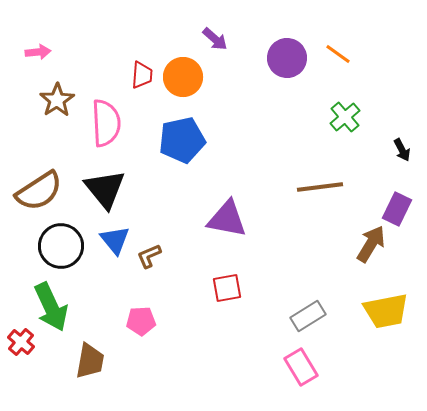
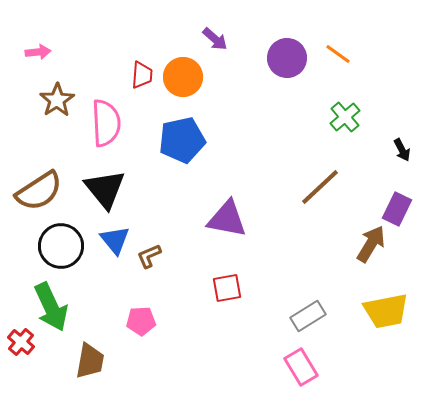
brown line: rotated 36 degrees counterclockwise
